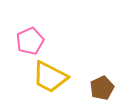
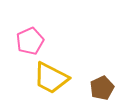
yellow trapezoid: moved 1 px right, 1 px down
